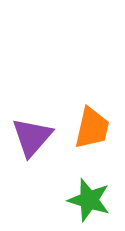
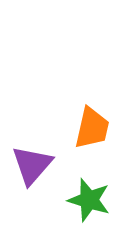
purple triangle: moved 28 px down
